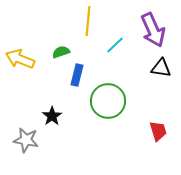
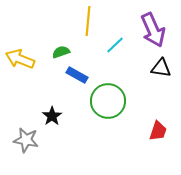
blue rectangle: rotated 75 degrees counterclockwise
red trapezoid: rotated 35 degrees clockwise
